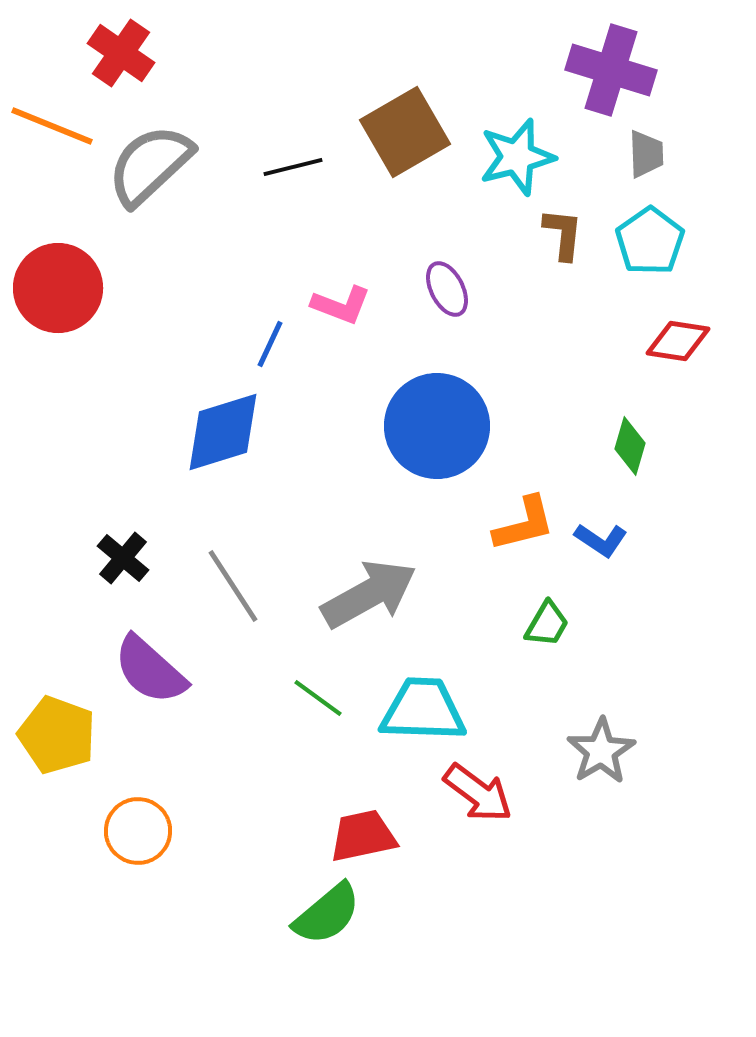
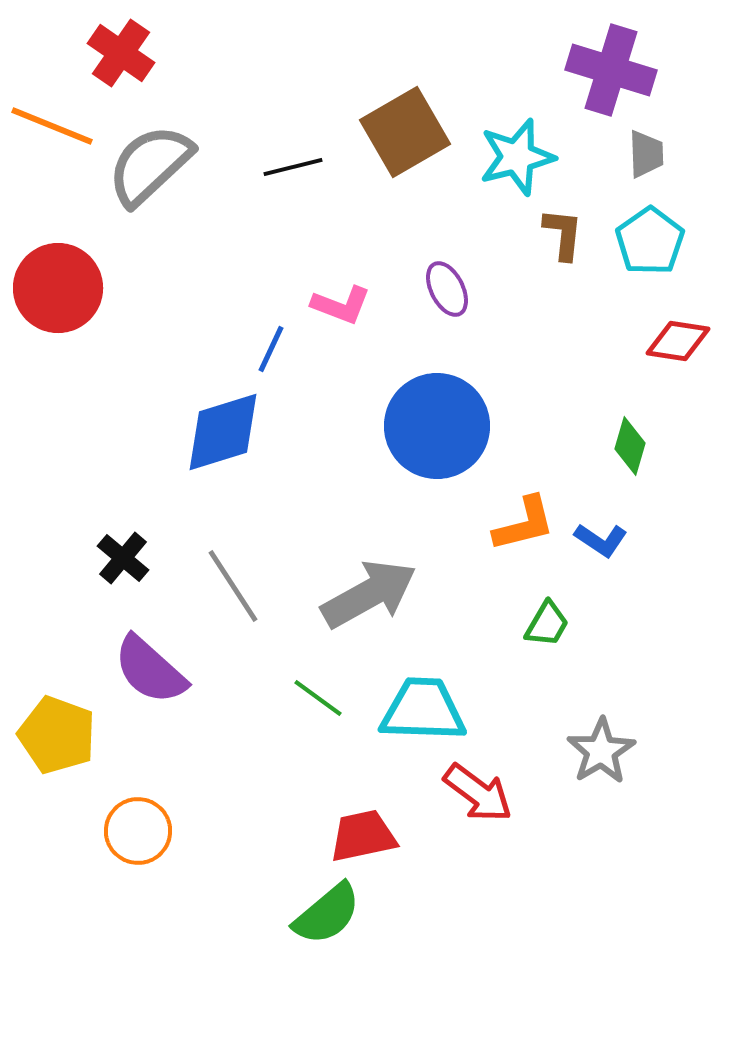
blue line: moved 1 px right, 5 px down
